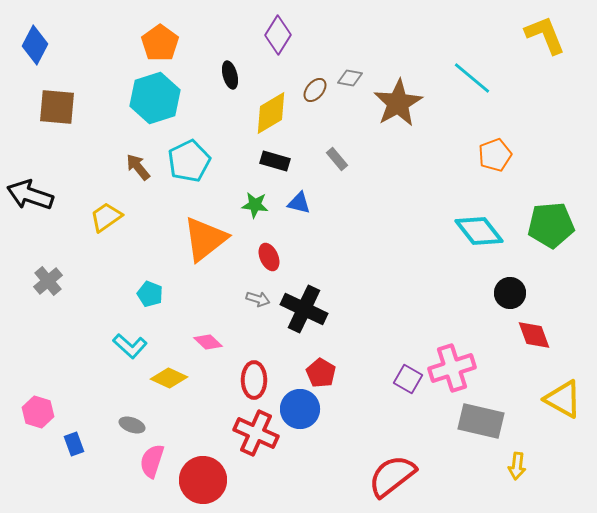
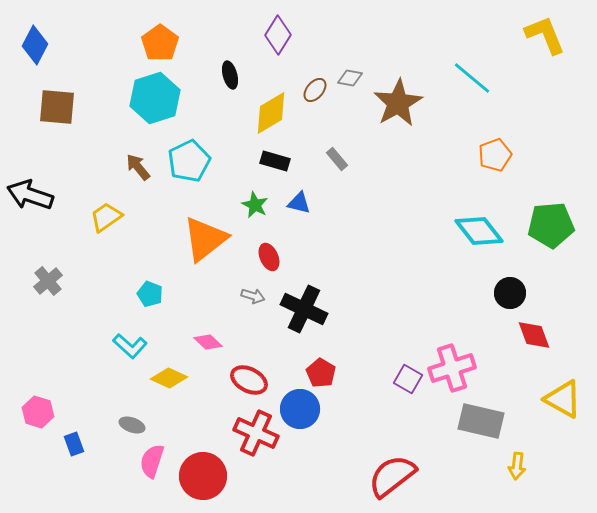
green star at (255, 205): rotated 20 degrees clockwise
gray arrow at (258, 299): moved 5 px left, 3 px up
red ellipse at (254, 380): moved 5 px left; rotated 63 degrees counterclockwise
red circle at (203, 480): moved 4 px up
